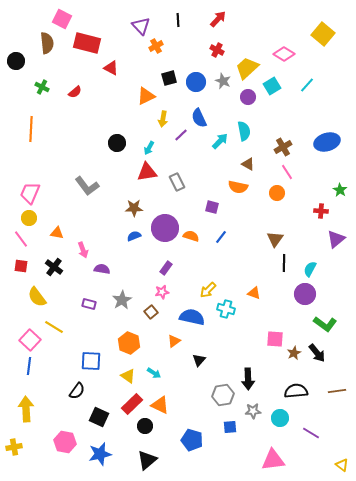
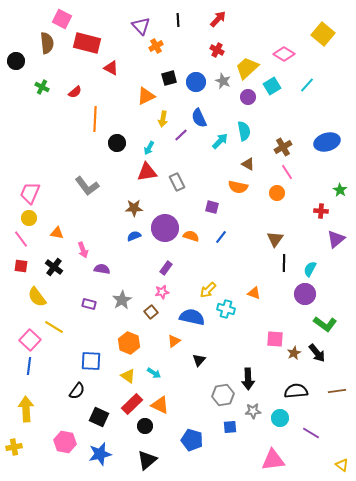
orange line at (31, 129): moved 64 px right, 10 px up
